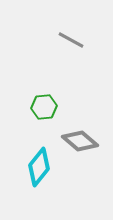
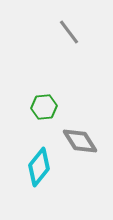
gray line: moved 2 px left, 8 px up; rotated 24 degrees clockwise
gray diamond: rotated 18 degrees clockwise
